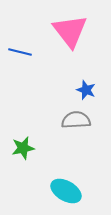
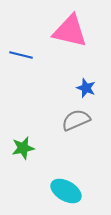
pink triangle: rotated 39 degrees counterclockwise
blue line: moved 1 px right, 3 px down
blue star: moved 2 px up
gray semicircle: rotated 20 degrees counterclockwise
